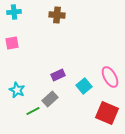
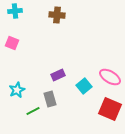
cyan cross: moved 1 px right, 1 px up
pink square: rotated 32 degrees clockwise
pink ellipse: rotated 30 degrees counterclockwise
cyan star: rotated 21 degrees clockwise
gray rectangle: rotated 63 degrees counterclockwise
red square: moved 3 px right, 4 px up
